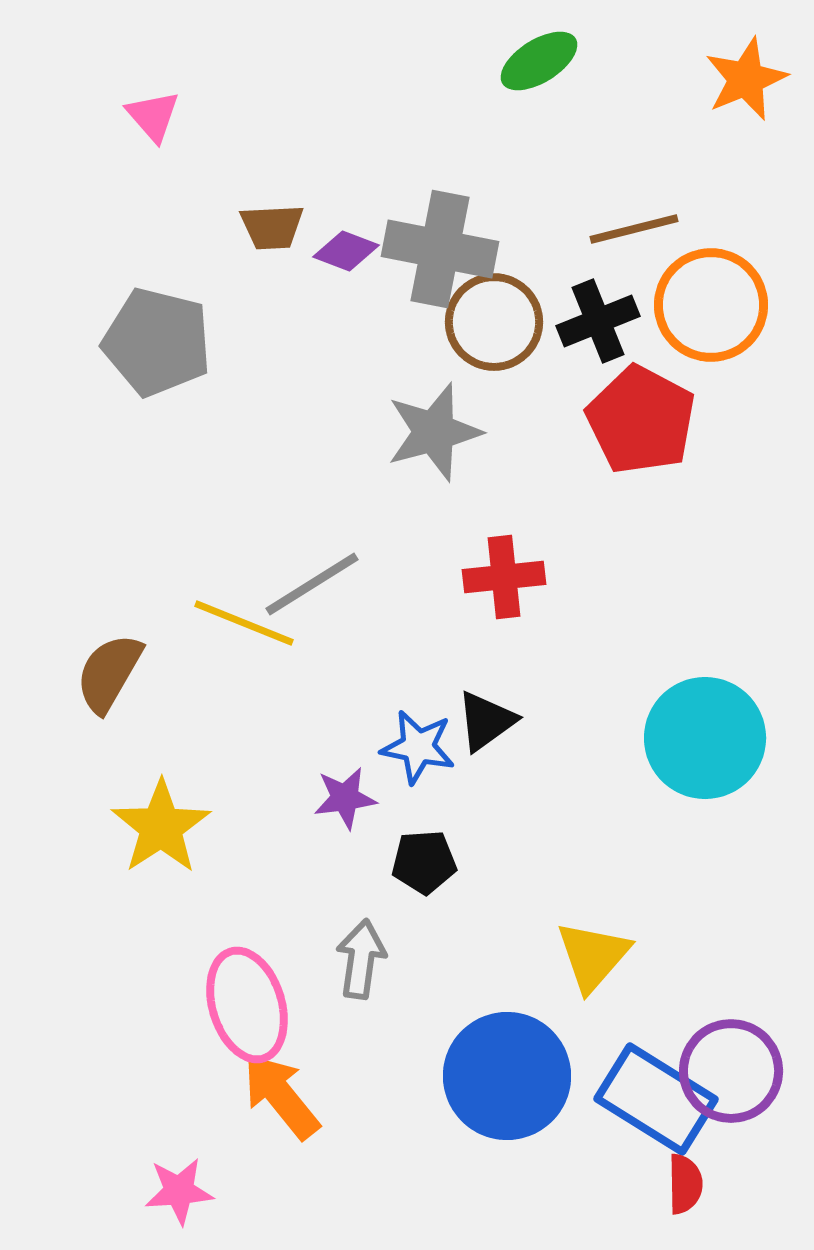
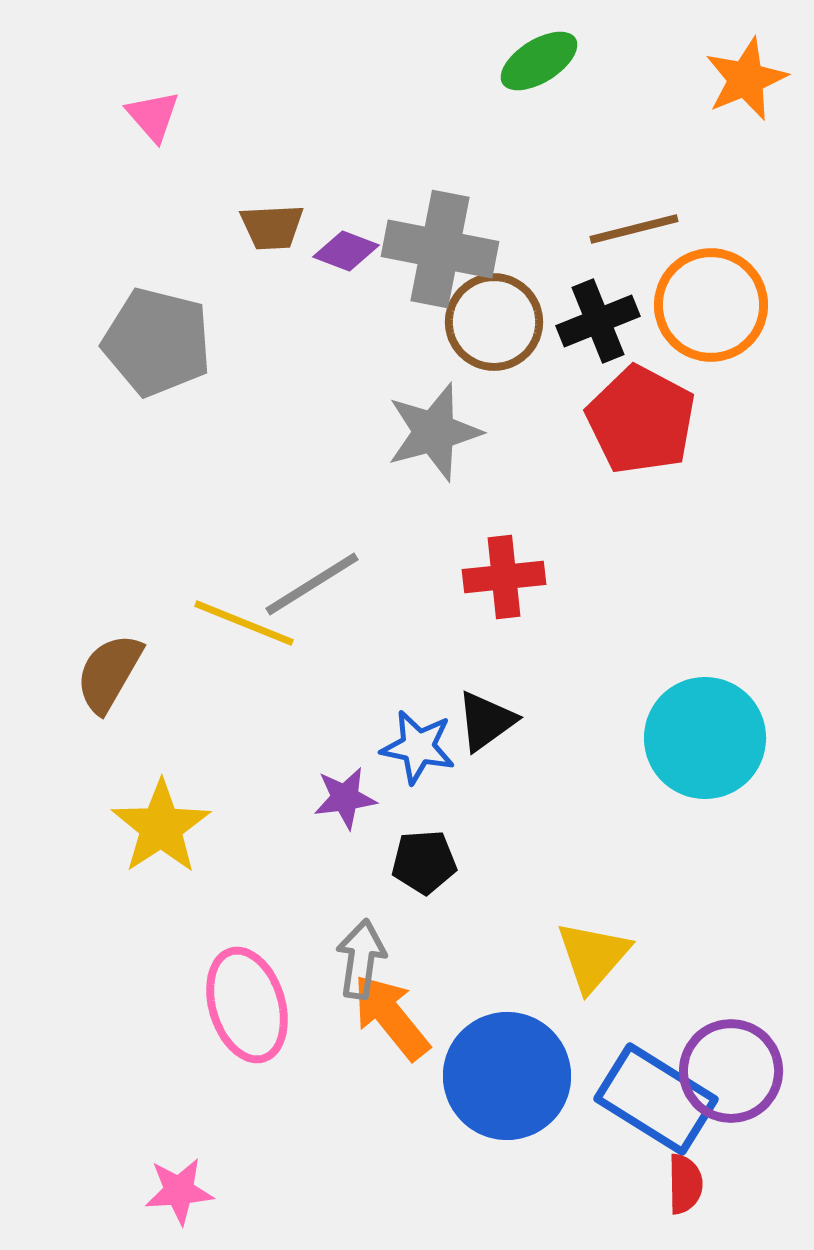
orange arrow: moved 110 px right, 79 px up
